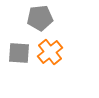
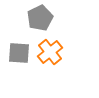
gray pentagon: rotated 20 degrees counterclockwise
